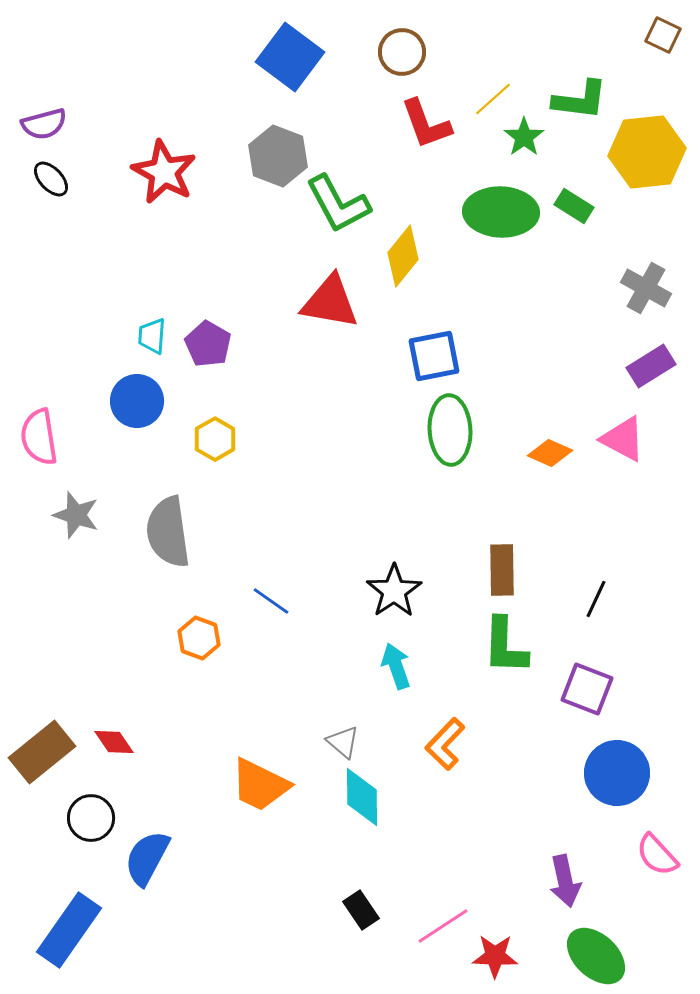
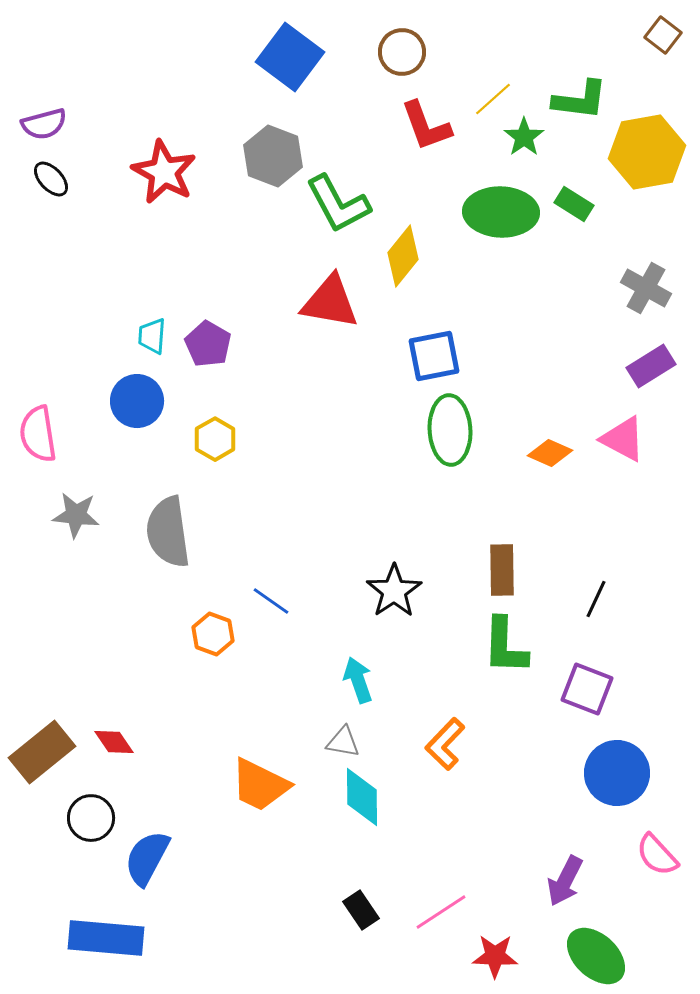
brown square at (663, 35): rotated 12 degrees clockwise
red L-shape at (426, 124): moved 2 px down
yellow hexagon at (647, 152): rotated 4 degrees counterclockwise
gray hexagon at (278, 156): moved 5 px left
green rectangle at (574, 206): moved 2 px up
pink semicircle at (39, 437): moved 1 px left, 3 px up
gray star at (76, 515): rotated 12 degrees counterclockwise
orange hexagon at (199, 638): moved 14 px right, 4 px up
cyan arrow at (396, 666): moved 38 px left, 14 px down
gray triangle at (343, 742): rotated 30 degrees counterclockwise
purple arrow at (565, 881): rotated 39 degrees clockwise
pink line at (443, 926): moved 2 px left, 14 px up
blue rectangle at (69, 930): moved 37 px right, 8 px down; rotated 60 degrees clockwise
